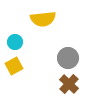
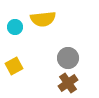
cyan circle: moved 15 px up
brown cross: moved 1 px left, 1 px up; rotated 12 degrees clockwise
